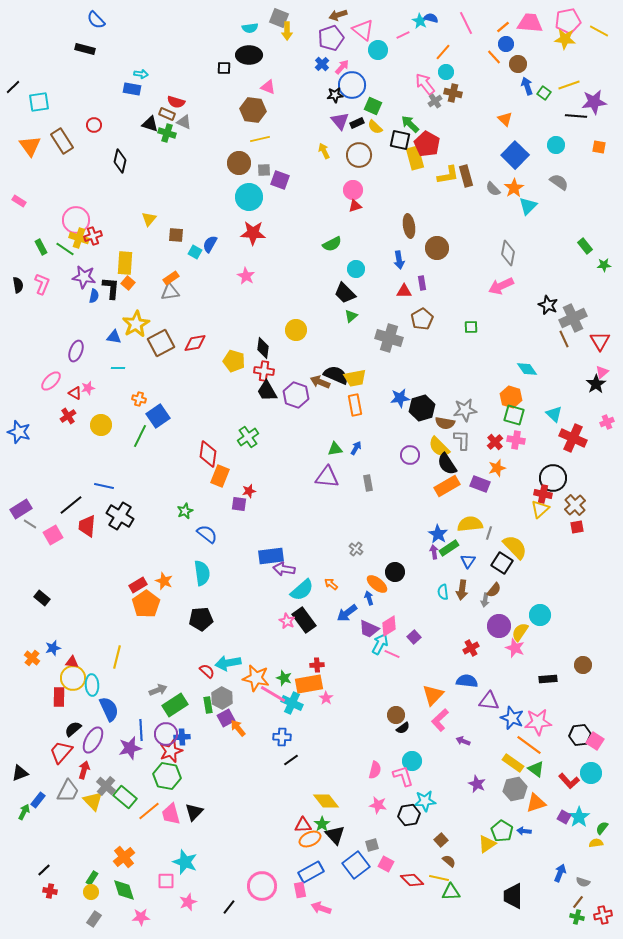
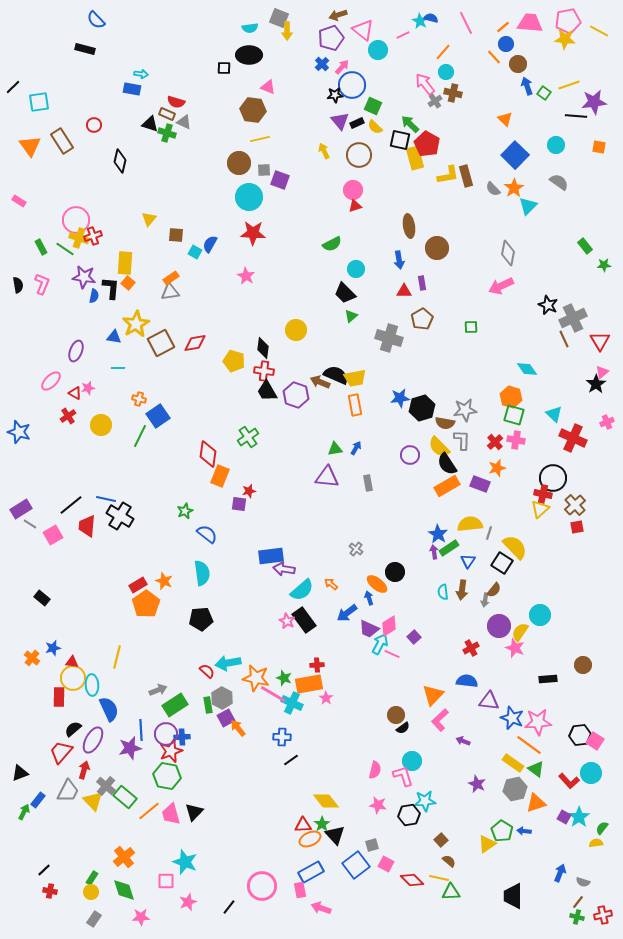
blue line at (104, 486): moved 2 px right, 13 px down
